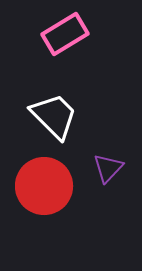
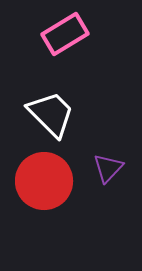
white trapezoid: moved 3 px left, 2 px up
red circle: moved 5 px up
